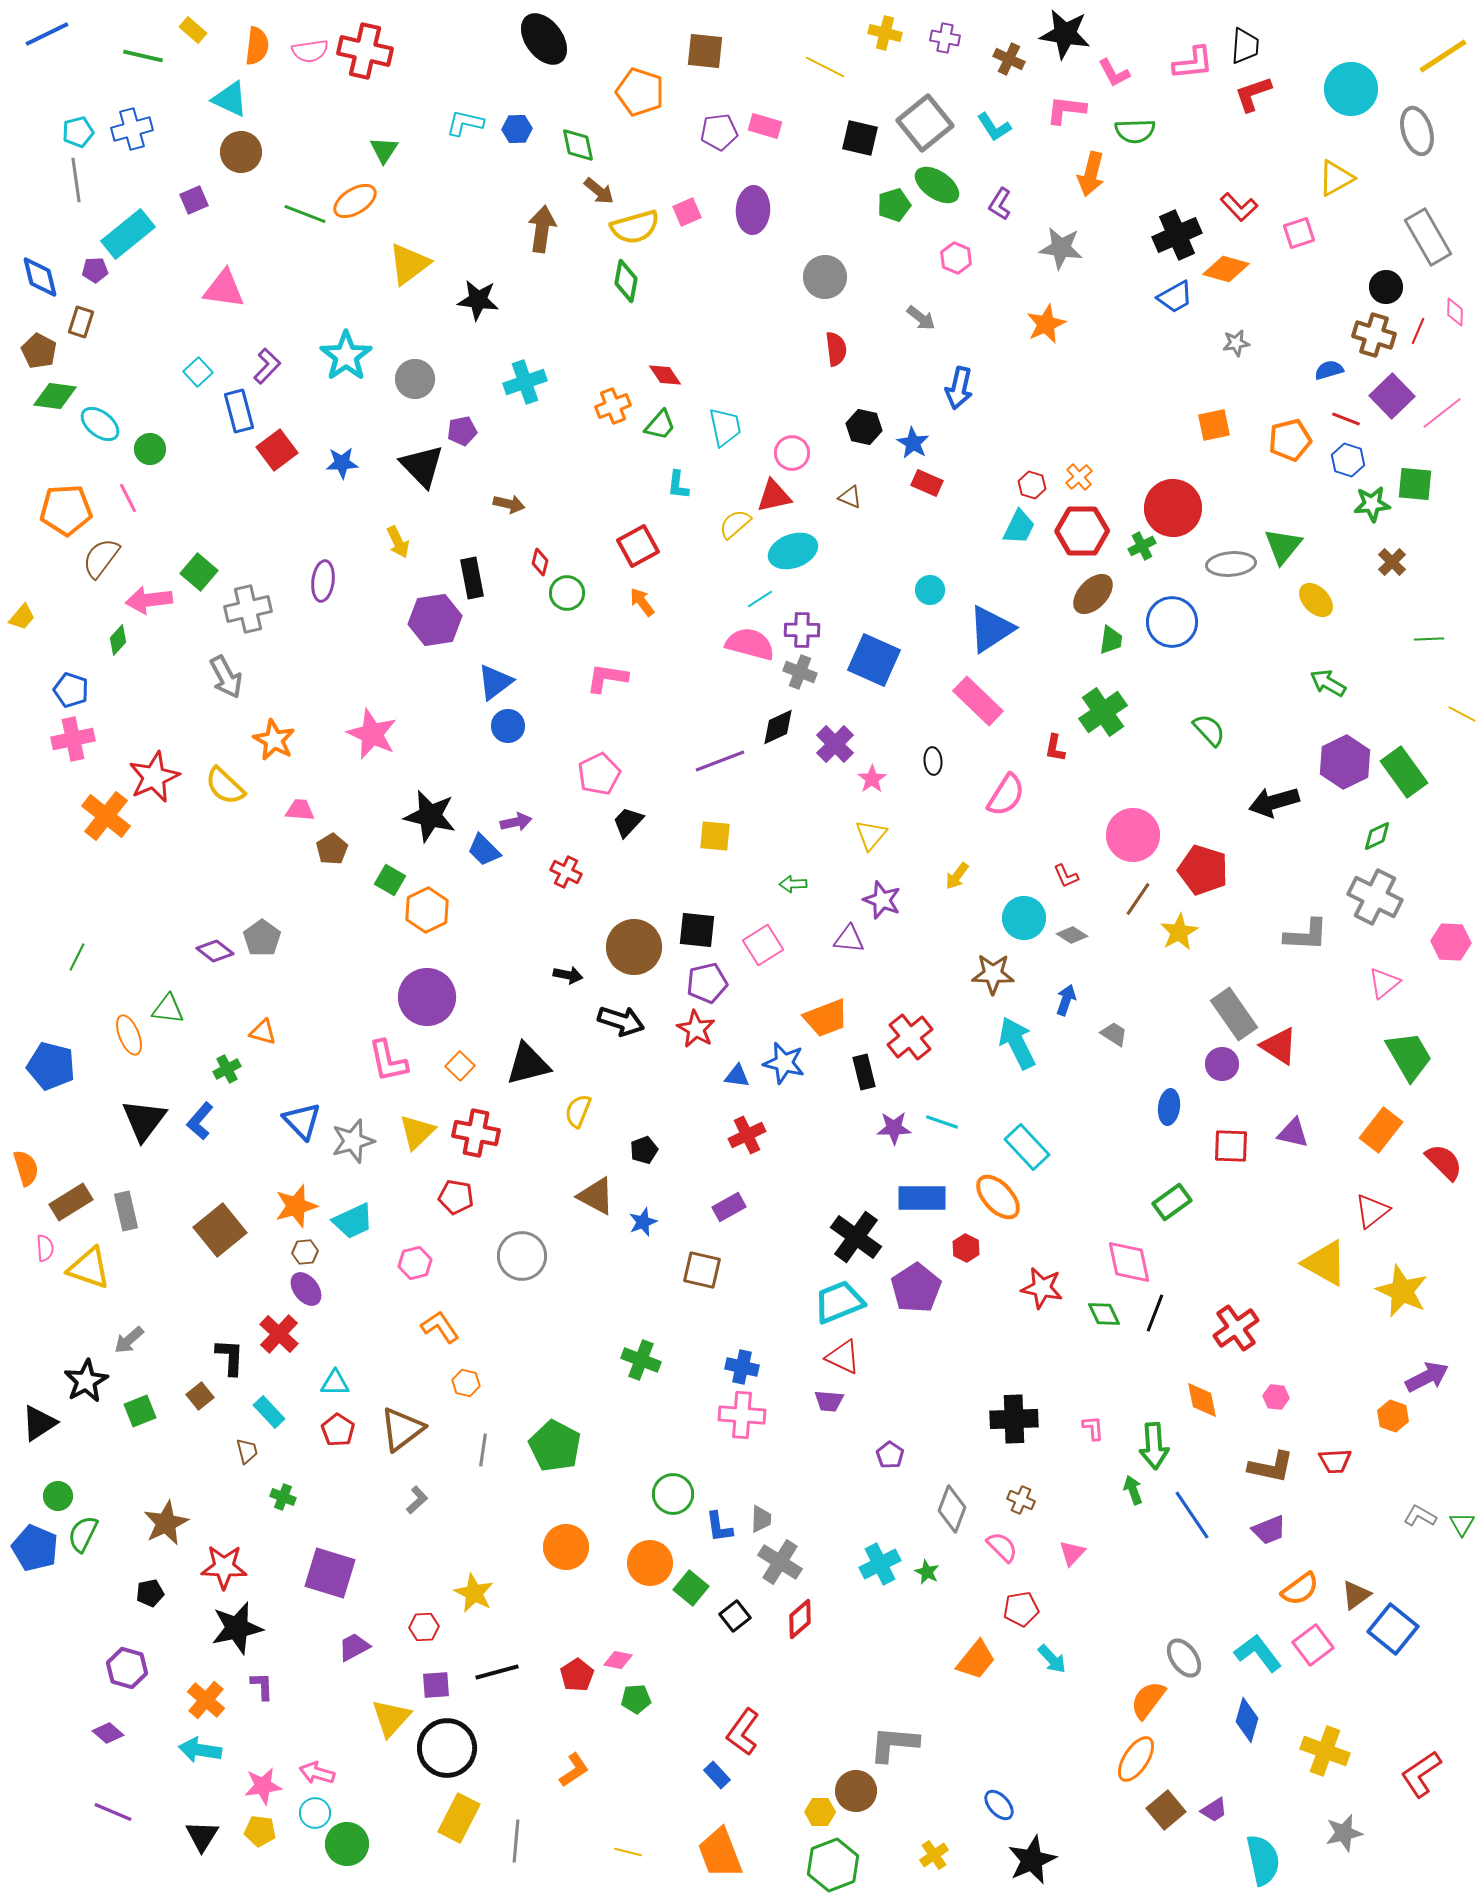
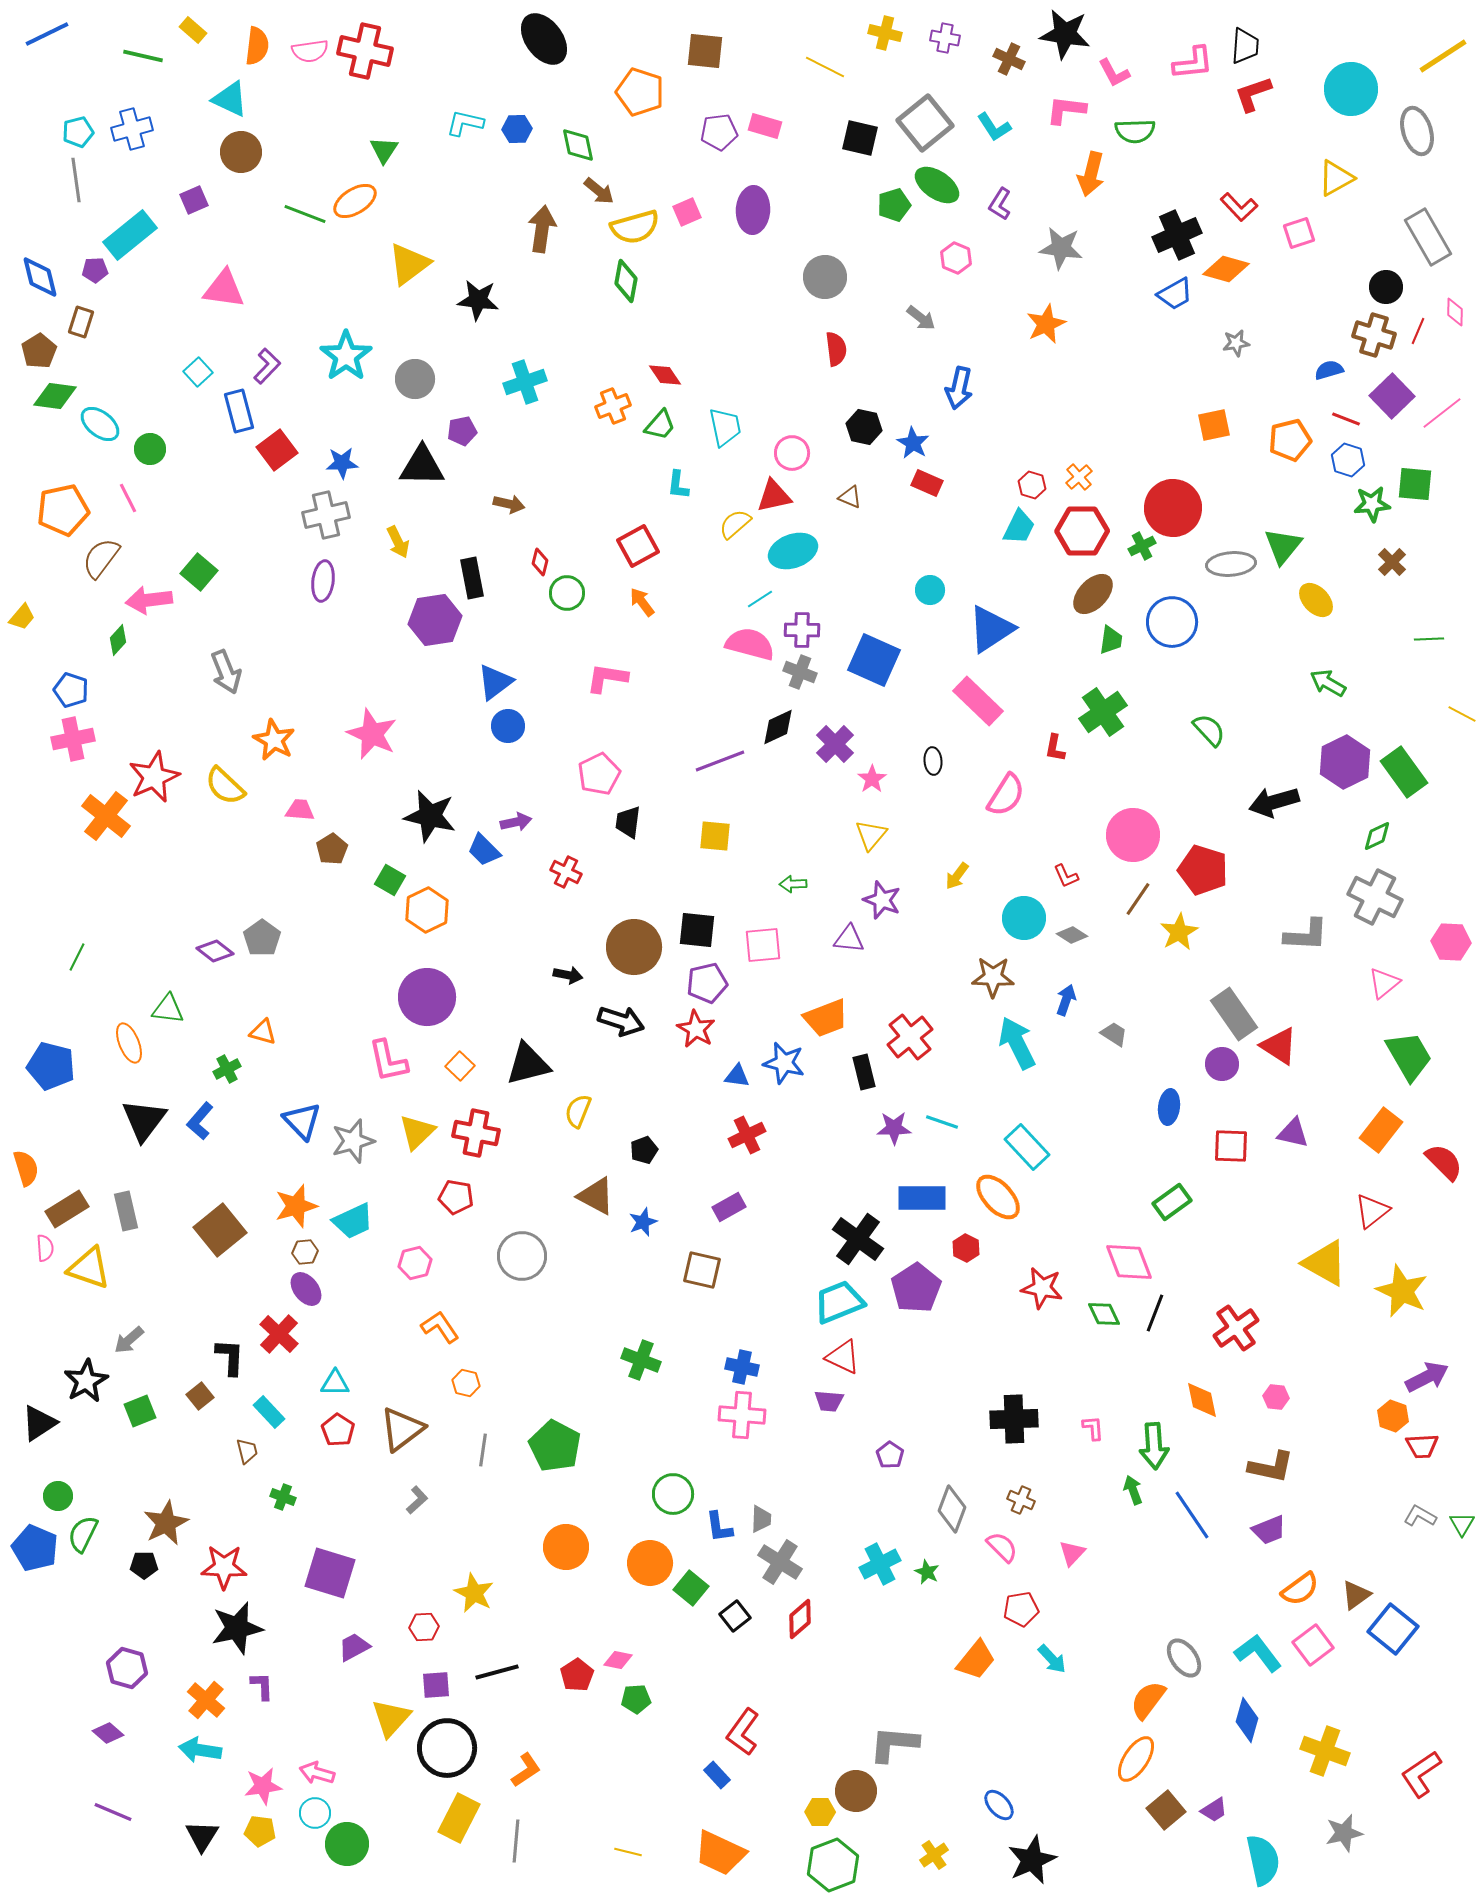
cyan rectangle at (128, 234): moved 2 px right, 1 px down
blue trapezoid at (1175, 297): moved 3 px up
brown pentagon at (39, 351): rotated 12 degrees clockwise
black triangle at (422, 466): rotated 45 degrees counterclockwise
orange pentagon at (66, 510): moved 3 px left; rotated 9 degrees counterclockwise
gray cross at (248, 609): moved 78 px right, 94 px up
gray arrow at (226, 677): moved 5 px up; rotated 6 degrees clockwise
black trapezoid at (628, 822): rotated 36 degrees counterclockwise
pink square at (763, 945): rotated 27 degrees clockwise
brown star at (993, 974): moved 3 px down
orange ellipse at (129, 1035): moved 8 px down
brown rectangle at (71, 1202): moved 4 px left, 7 px down
black cross at (856, 1237): moved 2 px right, 2 px down
pink diamond at (1129, 1262): rotated 9 degrees counterclockwise
red trapezoid at (1335, 1461): moved 87 px right, 15 px up
black pentagon at (150, 1593): moved 6 px left, 28 px up; rotated 12 degrees clockwise
orange L-shape at (574, 1770): moved 48 px left
orange trapezoid at (720, 1853): rotated 44 degrees counterclockwise
